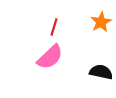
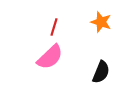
orange star: rotated 25 degrees counterclockwise
black semicircle: rotated 100 degrees clockwise
